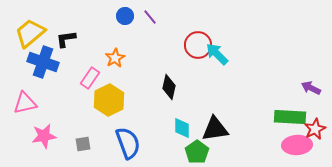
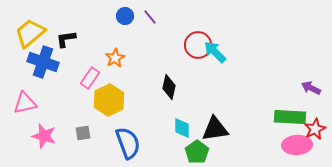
cyan arrow: moved 2 px left, 2 px up
pink star: rotated 25 degrees clockwise
gray square: moved 11 px up
